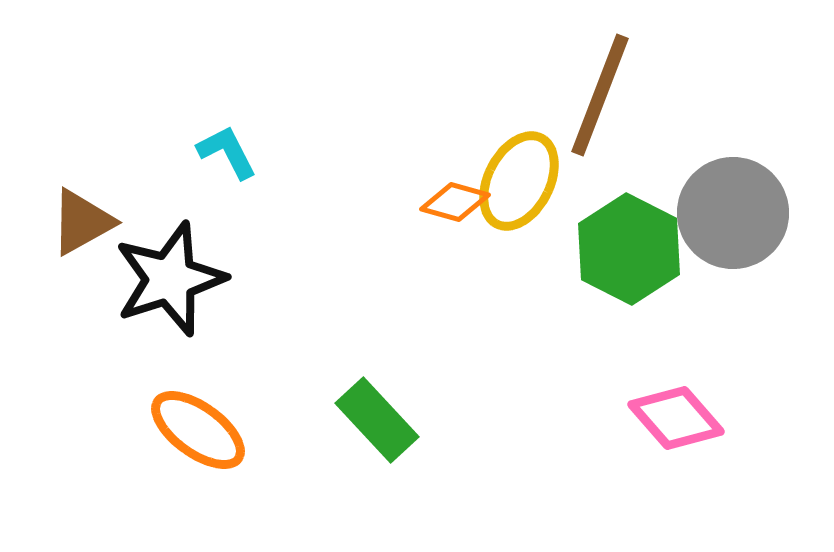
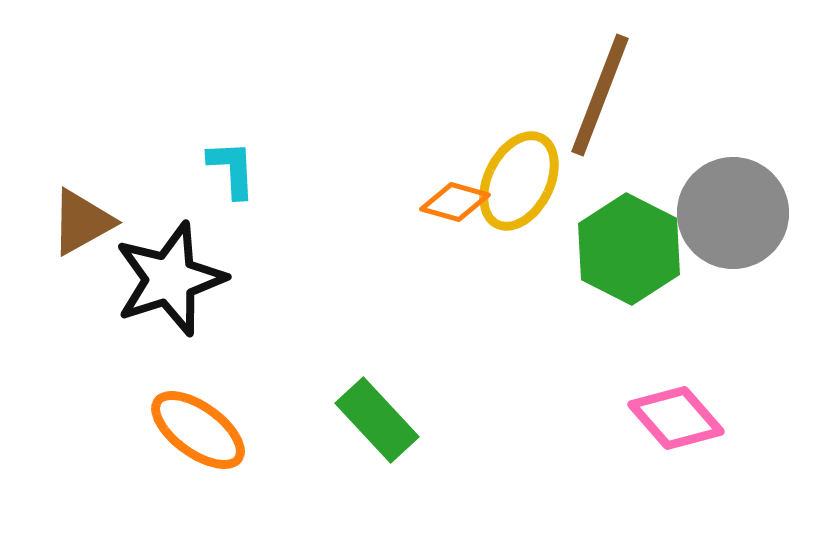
cyan L-shape: moved 5 px right, 17 px down; rotated 24 degrees clockwise
